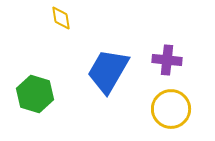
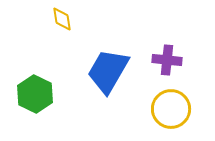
yellow diamond: moved 1 px right, 1 px down
green hexagon: rotated 9 degrees clockwise
